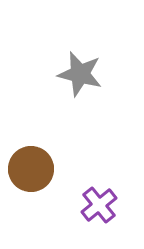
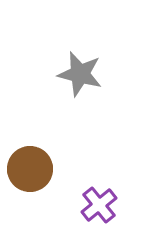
brown circle: moved 1 px left
